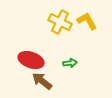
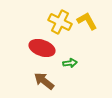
red ellipse: moved 11 px right, 12 px up
brown arrow: moved 2 px right
